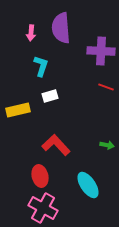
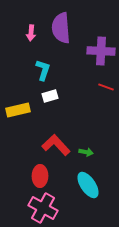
cyan L-shape: moved 2 px right, 4 px down
green arrow: moved 21 px left, 7 px down
red ellipse: rotated 15 degrees clockwise
